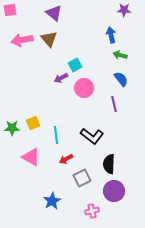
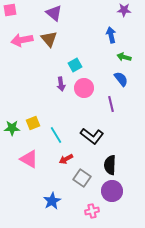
green arrow: moved 4 px right, 2 px down
purple arrow: moved 6 px down; rotated 72 degrees counterclockwise
purple line: moved 3 px left
cyan line: rotated 24 degrees counterclockwise
pink triangle: moved 2 px left, 2 px down
black semicircle: moved 1 px right, 1 px down
gray square: rotated 30 degrees counterclockwise
purple circle: moved 2 px left
